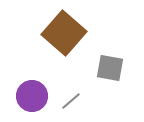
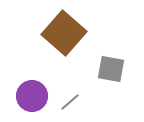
gray square: moved 1 px right, 1 px down
gray line: moved 1 px left, 1 px down
